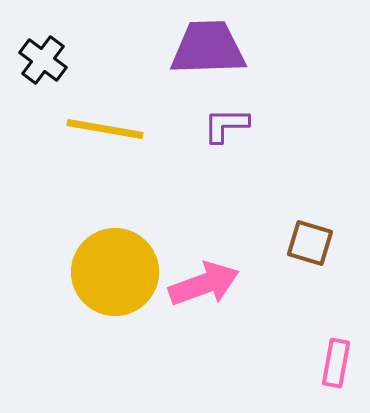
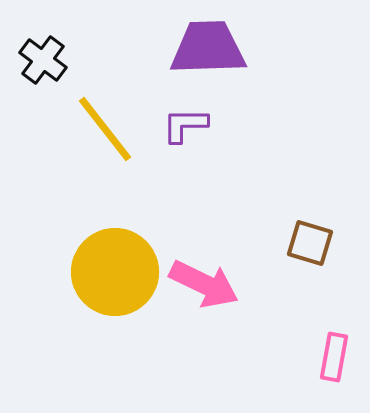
purple L-shape: moved 41 px left
yellow line: rotated 42 degrees clockwise
pink arrow: rotated 46 degrees clockwise
pink rectangle: moved 2 px left, 6 px up
